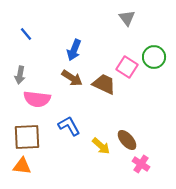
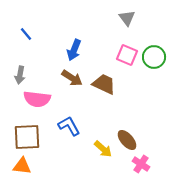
pink square: moved 12 px up; rotated 10 degrees counterclockwise
yellow arrow: moved 2 px right, 3 px down
